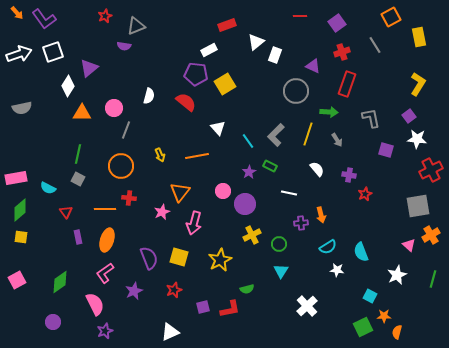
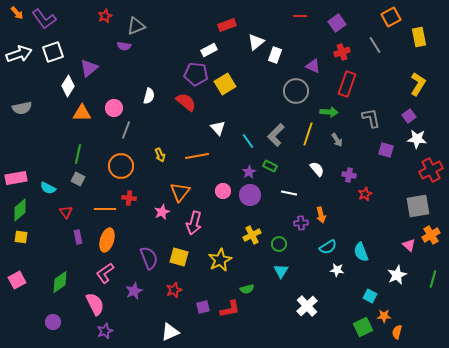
purple circle at (245, 204): moved 5 px right, 9 px up
